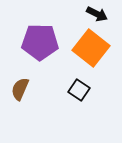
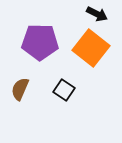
black square: moved 15 px left
